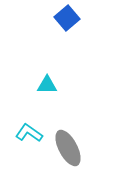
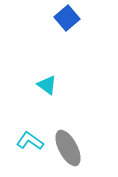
cyan triangle: rotated 35 degrees clockwise
cyan L-shape: moved 1 px right, 8 px down
